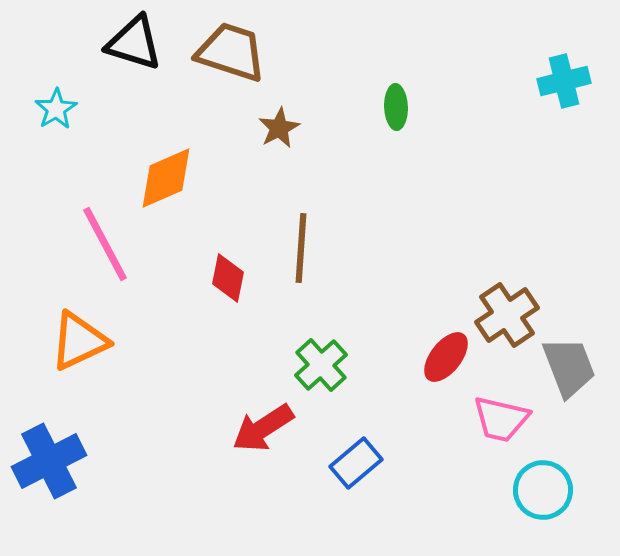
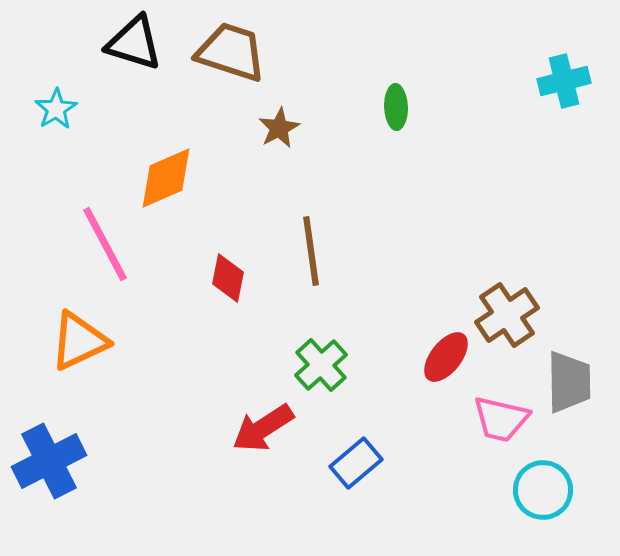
brown line: moved 10 px right, 3 px down; rotated 12 degrees counterclockwise
gray trapezoid: moved 15 px down; rotated 20 degrees clockwise
